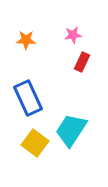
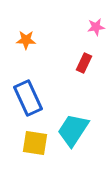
pink star: moved 23 px right, 8 px up
red rectangle: moved 2 px right, 1 px down
cyan trapezoid: moved 2 px right
yellow square: rotated 28 degrees counterclockwise
